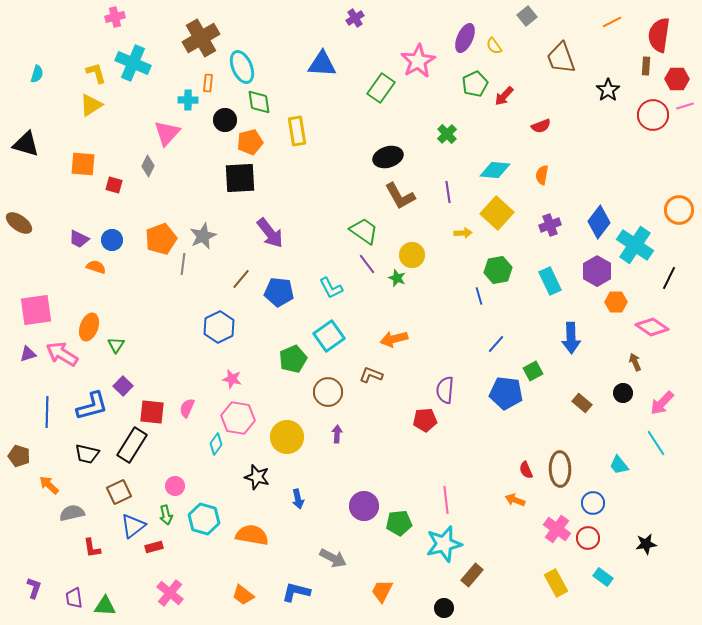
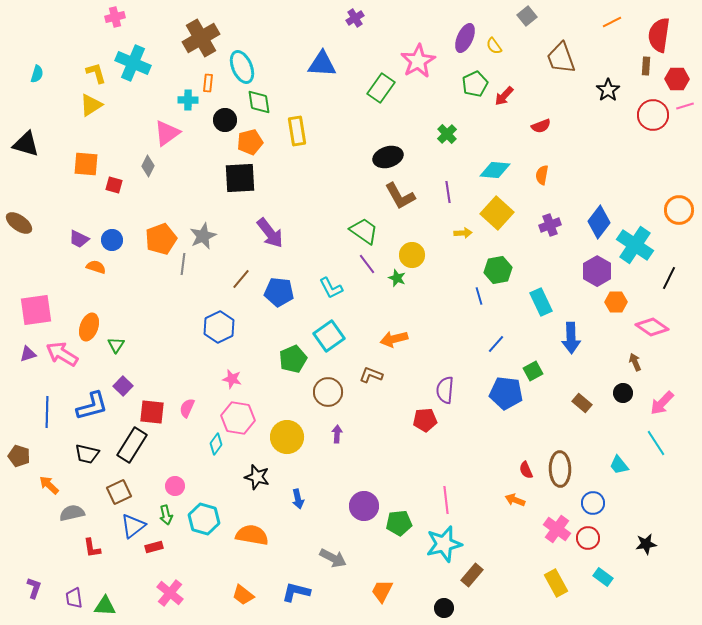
pink triangle at (167, 133): rotated 12 degrees clockwise
orange square at (83, 164): moved 3 px right
cyan rectangle at (550, 281): moved 9 px left, 21 px down
